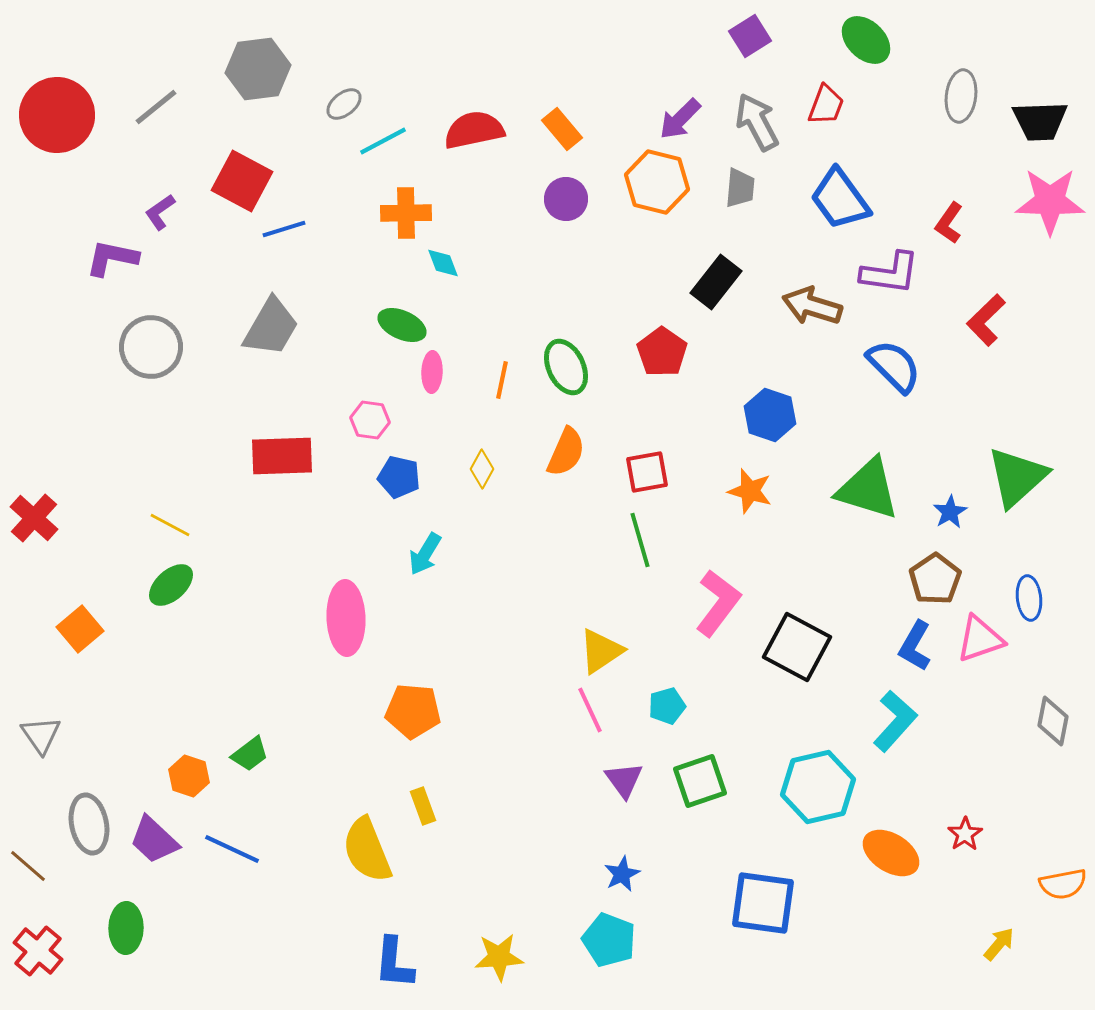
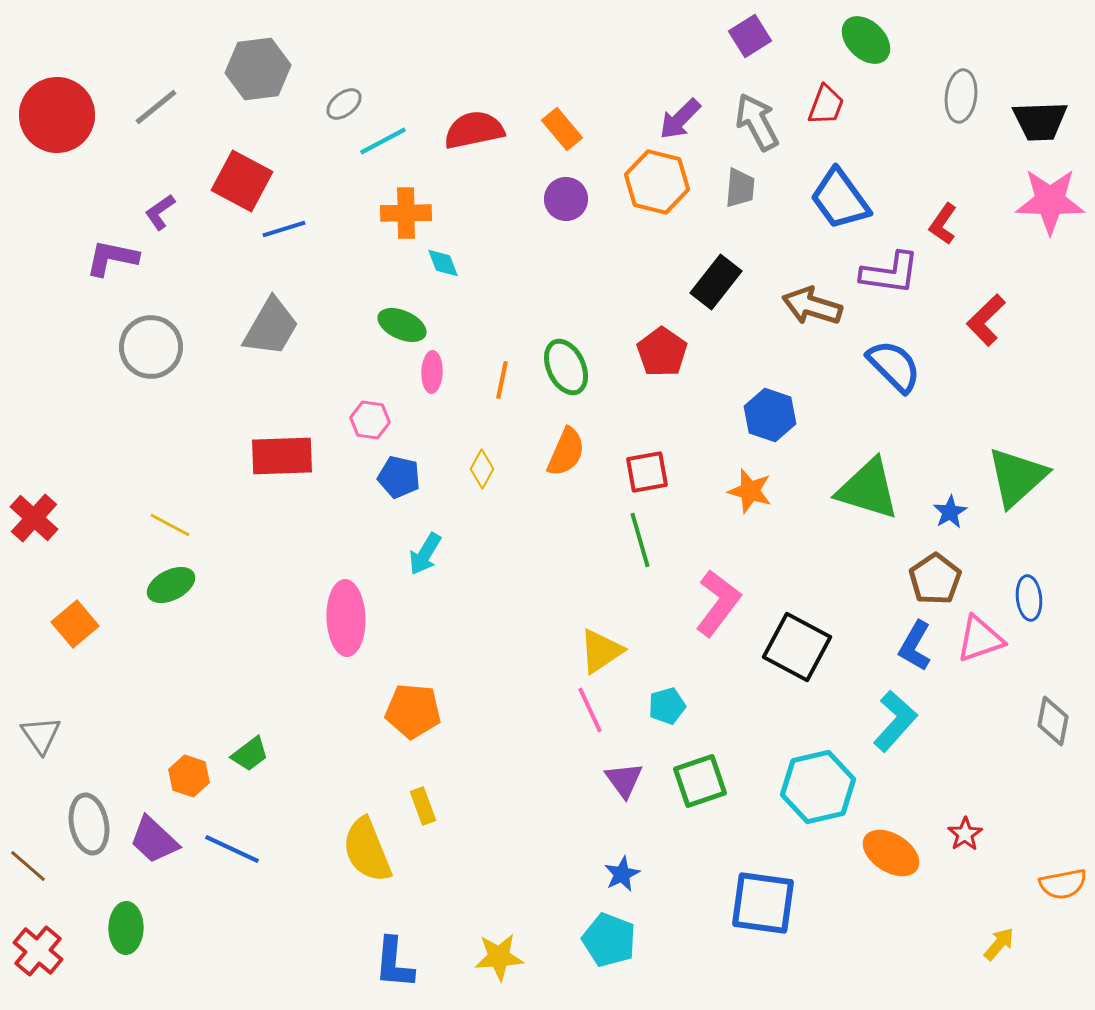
red L-shape at (949, 223): moved 6 px left, 1 px down
green ellipse at (171, 585): rotated 15 degrees clockwise
orange square at (80, 629): moved 5 px left, 5 px up
